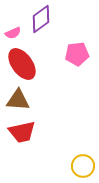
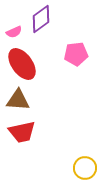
pink semicircle: moved 1 px right, 1 px up
pink pentagon: moved 1 px left
yellow circle: moved 2 px right, 2 px down
